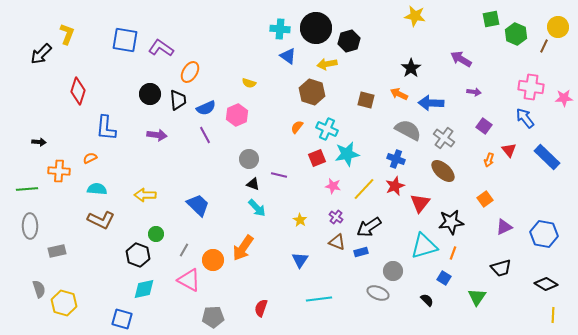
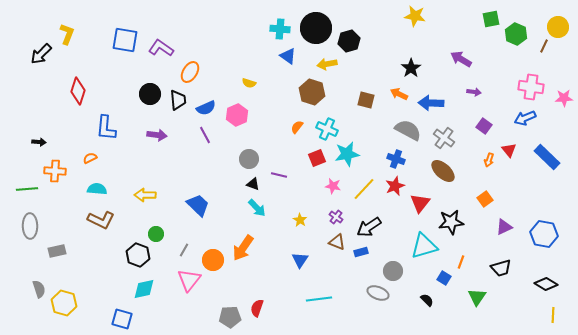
blue arrow at (525, 118): rotated 75 degrees counterclockwise
orange cross at (59, 171): moved 4 px left
orange line at (453, 253): moved 8 px right, 9 px down
pink triangle at (189, 280): rotated 40 degrees clockwise
red semicircle at (261, 308): moved 4 px left
gray pentagon at (213, 317): moved 17 px right
